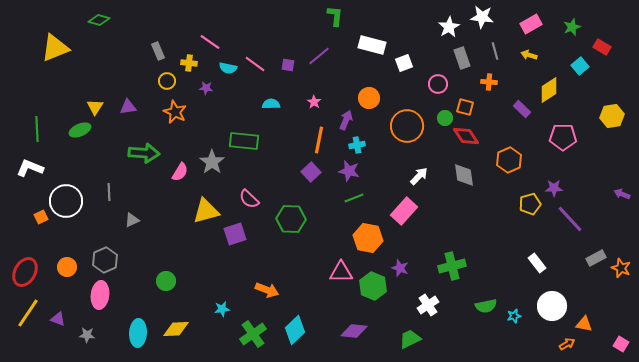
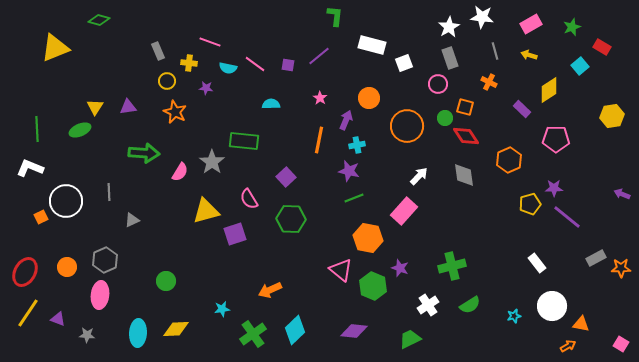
pink line at (210, 42): rotated 15 degrees counterclockwise
gray rectangle at (462, 58): moved 12 px left
orange cross at (489, 82): rotated 21 degrees clockwise
pink star at (314, 102): moved 6 px right, 4 px up
pink pentagon at (563, 137): moved 7 px left, 2 px down
purple square at (311, 172): moved 25 px left, 5 px down
pink semicircle at (249, 199): rotated 15 degrees clockwise
purple line at (570, 219): moved 3 px left, 2 px up; rotated 8 degrees counterclockwise
orange star at (621, 268): rotated 24 degrees counterclockwise
pink triangle at (341, 272): moved 2 px up; rotated 40 degrees clockwise
orange arrow at (267, 290): moved 3 px right; rotated 135 degrees clockwise
green semicircle at (486, 306): moved 16 px left, 1 px up; rotated 20 degrees counterclockwise
orange triangle at (584, 324): moved 3 px left
orange arrow at (567, 344): moved 1 px right, 2 px down
